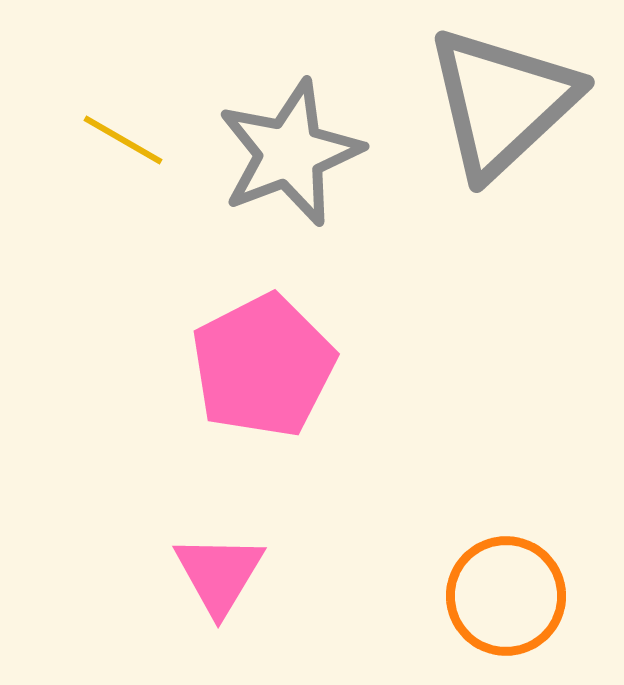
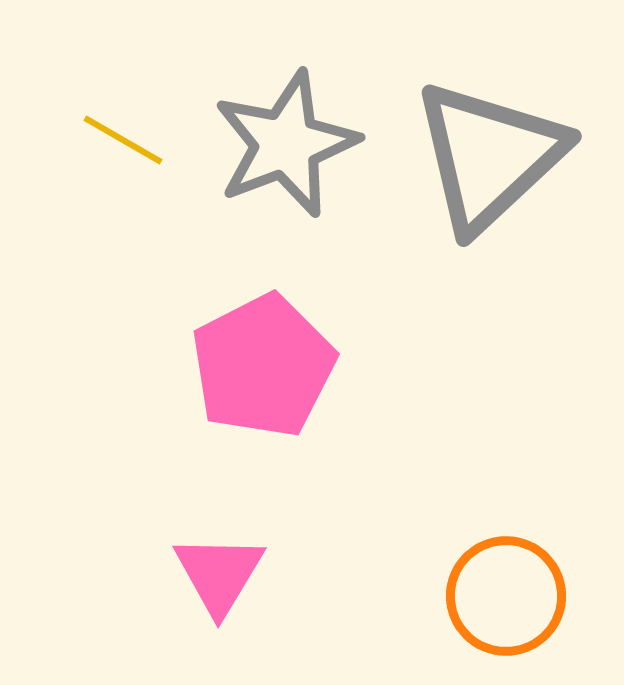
gray triangle: moved 13 px left, 54 px down
gray star: moved 4 px left, 9 px up
